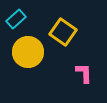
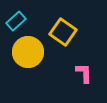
cyan rectangle: moved 2 px down
